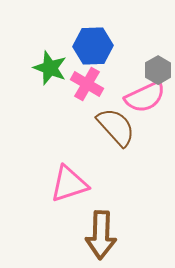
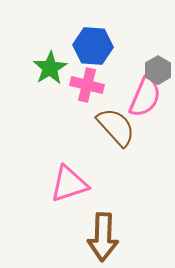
blue hexagon: rotated 6 degrees clockwise
green star: rotated 20 degrees clockwise
pink cross: moved 1 px down; rotated 16 degrees counterclockwise
pink semicircle: rotated 42 degrees counterclockwise
brown arrow: moved 2 px right, 2 px down
